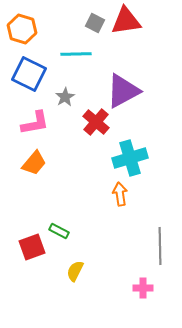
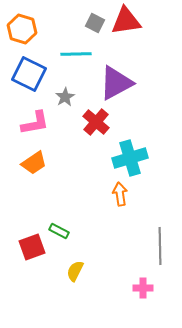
purple triangle: moved 7 px left, 8 px up
orange trapezoid: rotated 16 degrees clockwise
